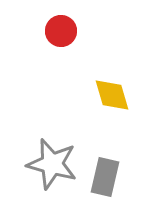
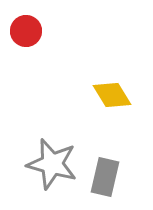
red circle: moved 35 px left
yellow diamond: rotated 15 degrees counterclockwise
